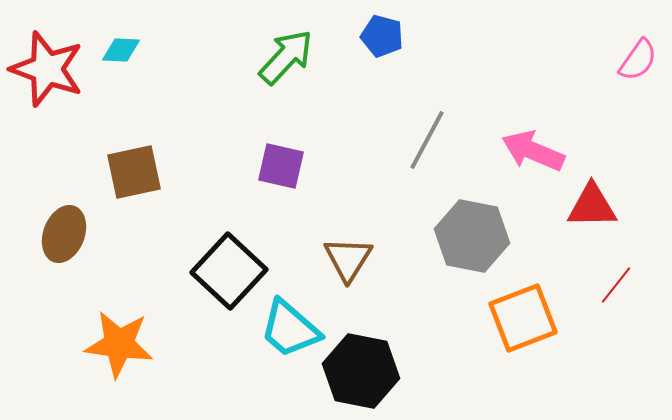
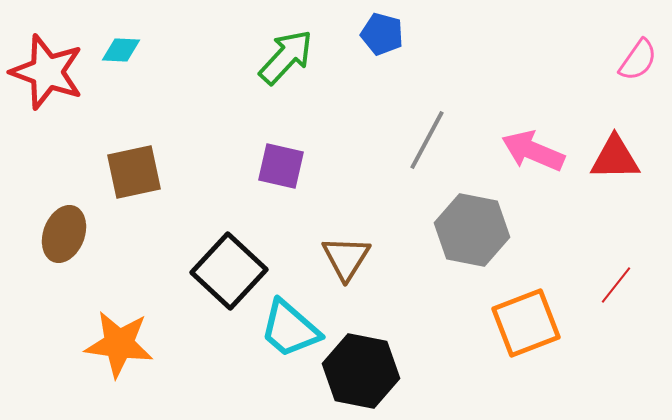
blue pentagon: moved 2 px up
red star: moved 3 px down
red triangle: moved 23 px right, 48 px up
gray hexagon: moved 6 px up
brown triangle: moved 2 px left, 1 px up
orange square: moved 3 px right, 5 px down
